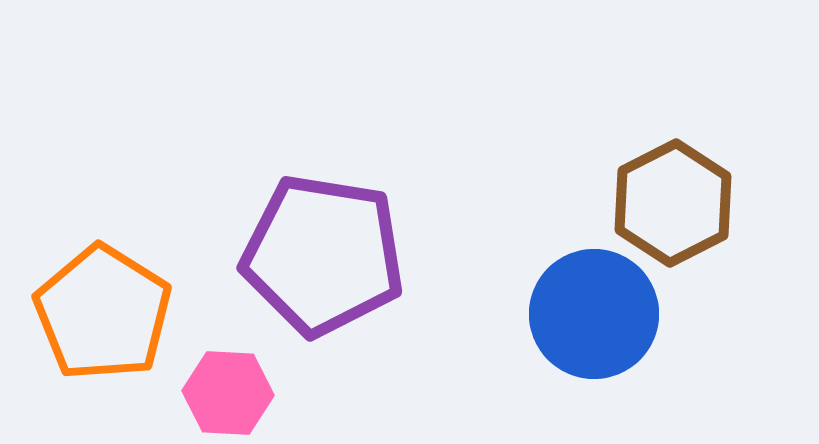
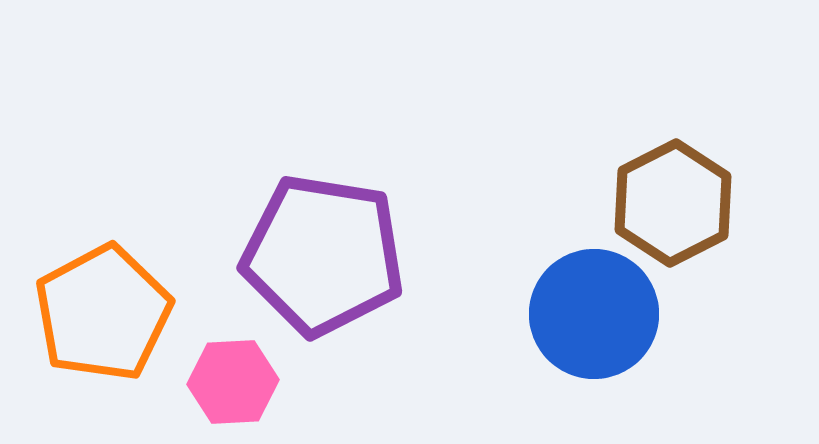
orange pentagon: rotated 12 degrees clockwise
pink hexagon: moved 5 px right, 11 px up; rotated 6 degrees counterclockwise
